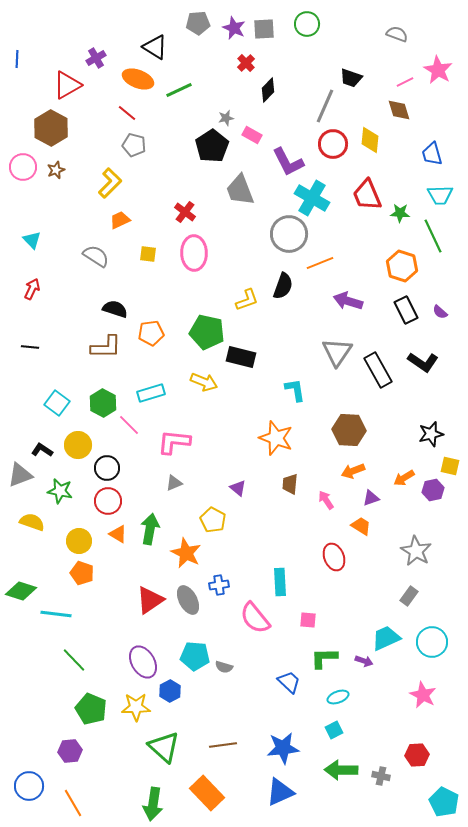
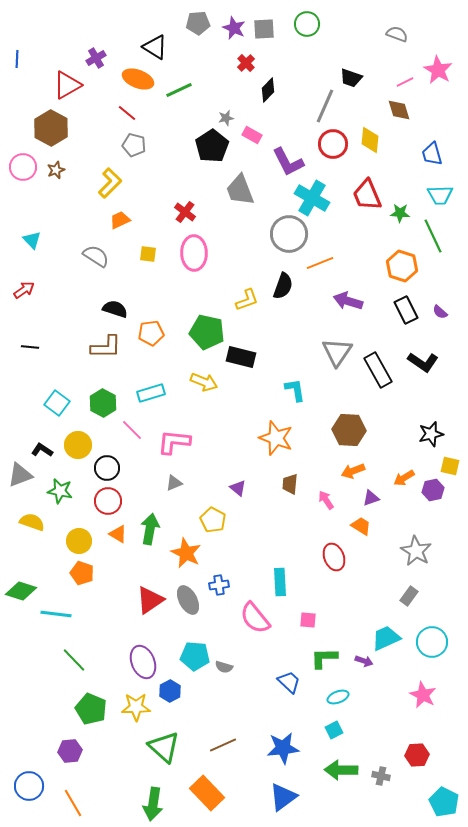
red arrow at (32, 289): moved 8 px left, 1 px down; rotated 30 degrees clockwise
pink line at (129, 425): moved 3 px right, 5 px down
purple ellipse at (143, 662): rotated 8 degrees clockwise
brown line at (223, 745): rotated 16 degrees counterclockwise
blue triangle at (280, 792): moved 3 px right, 5 px down; rotated 12 degrees counterclockwise
